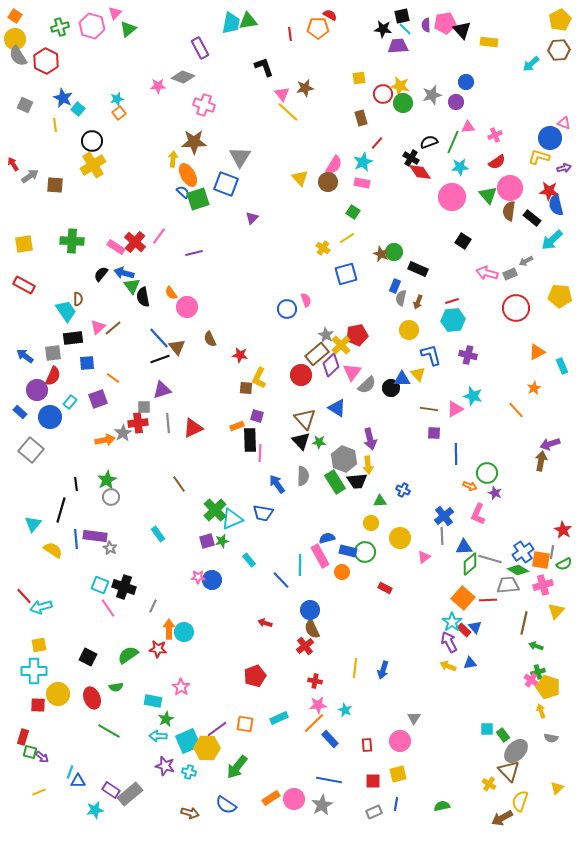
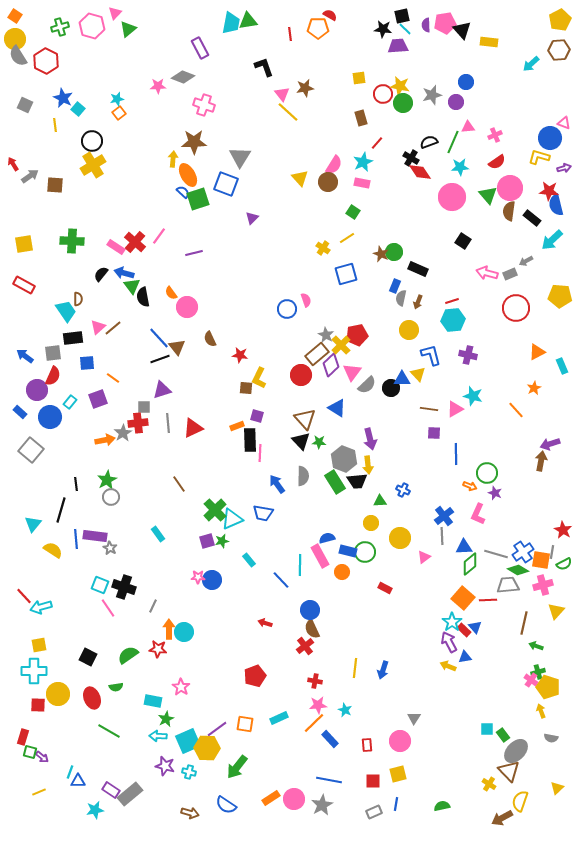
gray line at (490, 559): moved 6 px right, 5 px up
blue triangle at (470, 663): moved 5 px left, 6 px up
